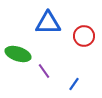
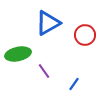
blue triangle: rotated 28 degrees counterclockwise
red circle: moved 1 px right, 1 px up
green ellipse: rotated 30 degrees counterclockwise
